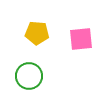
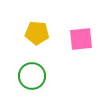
green circle: moved 3 px right
